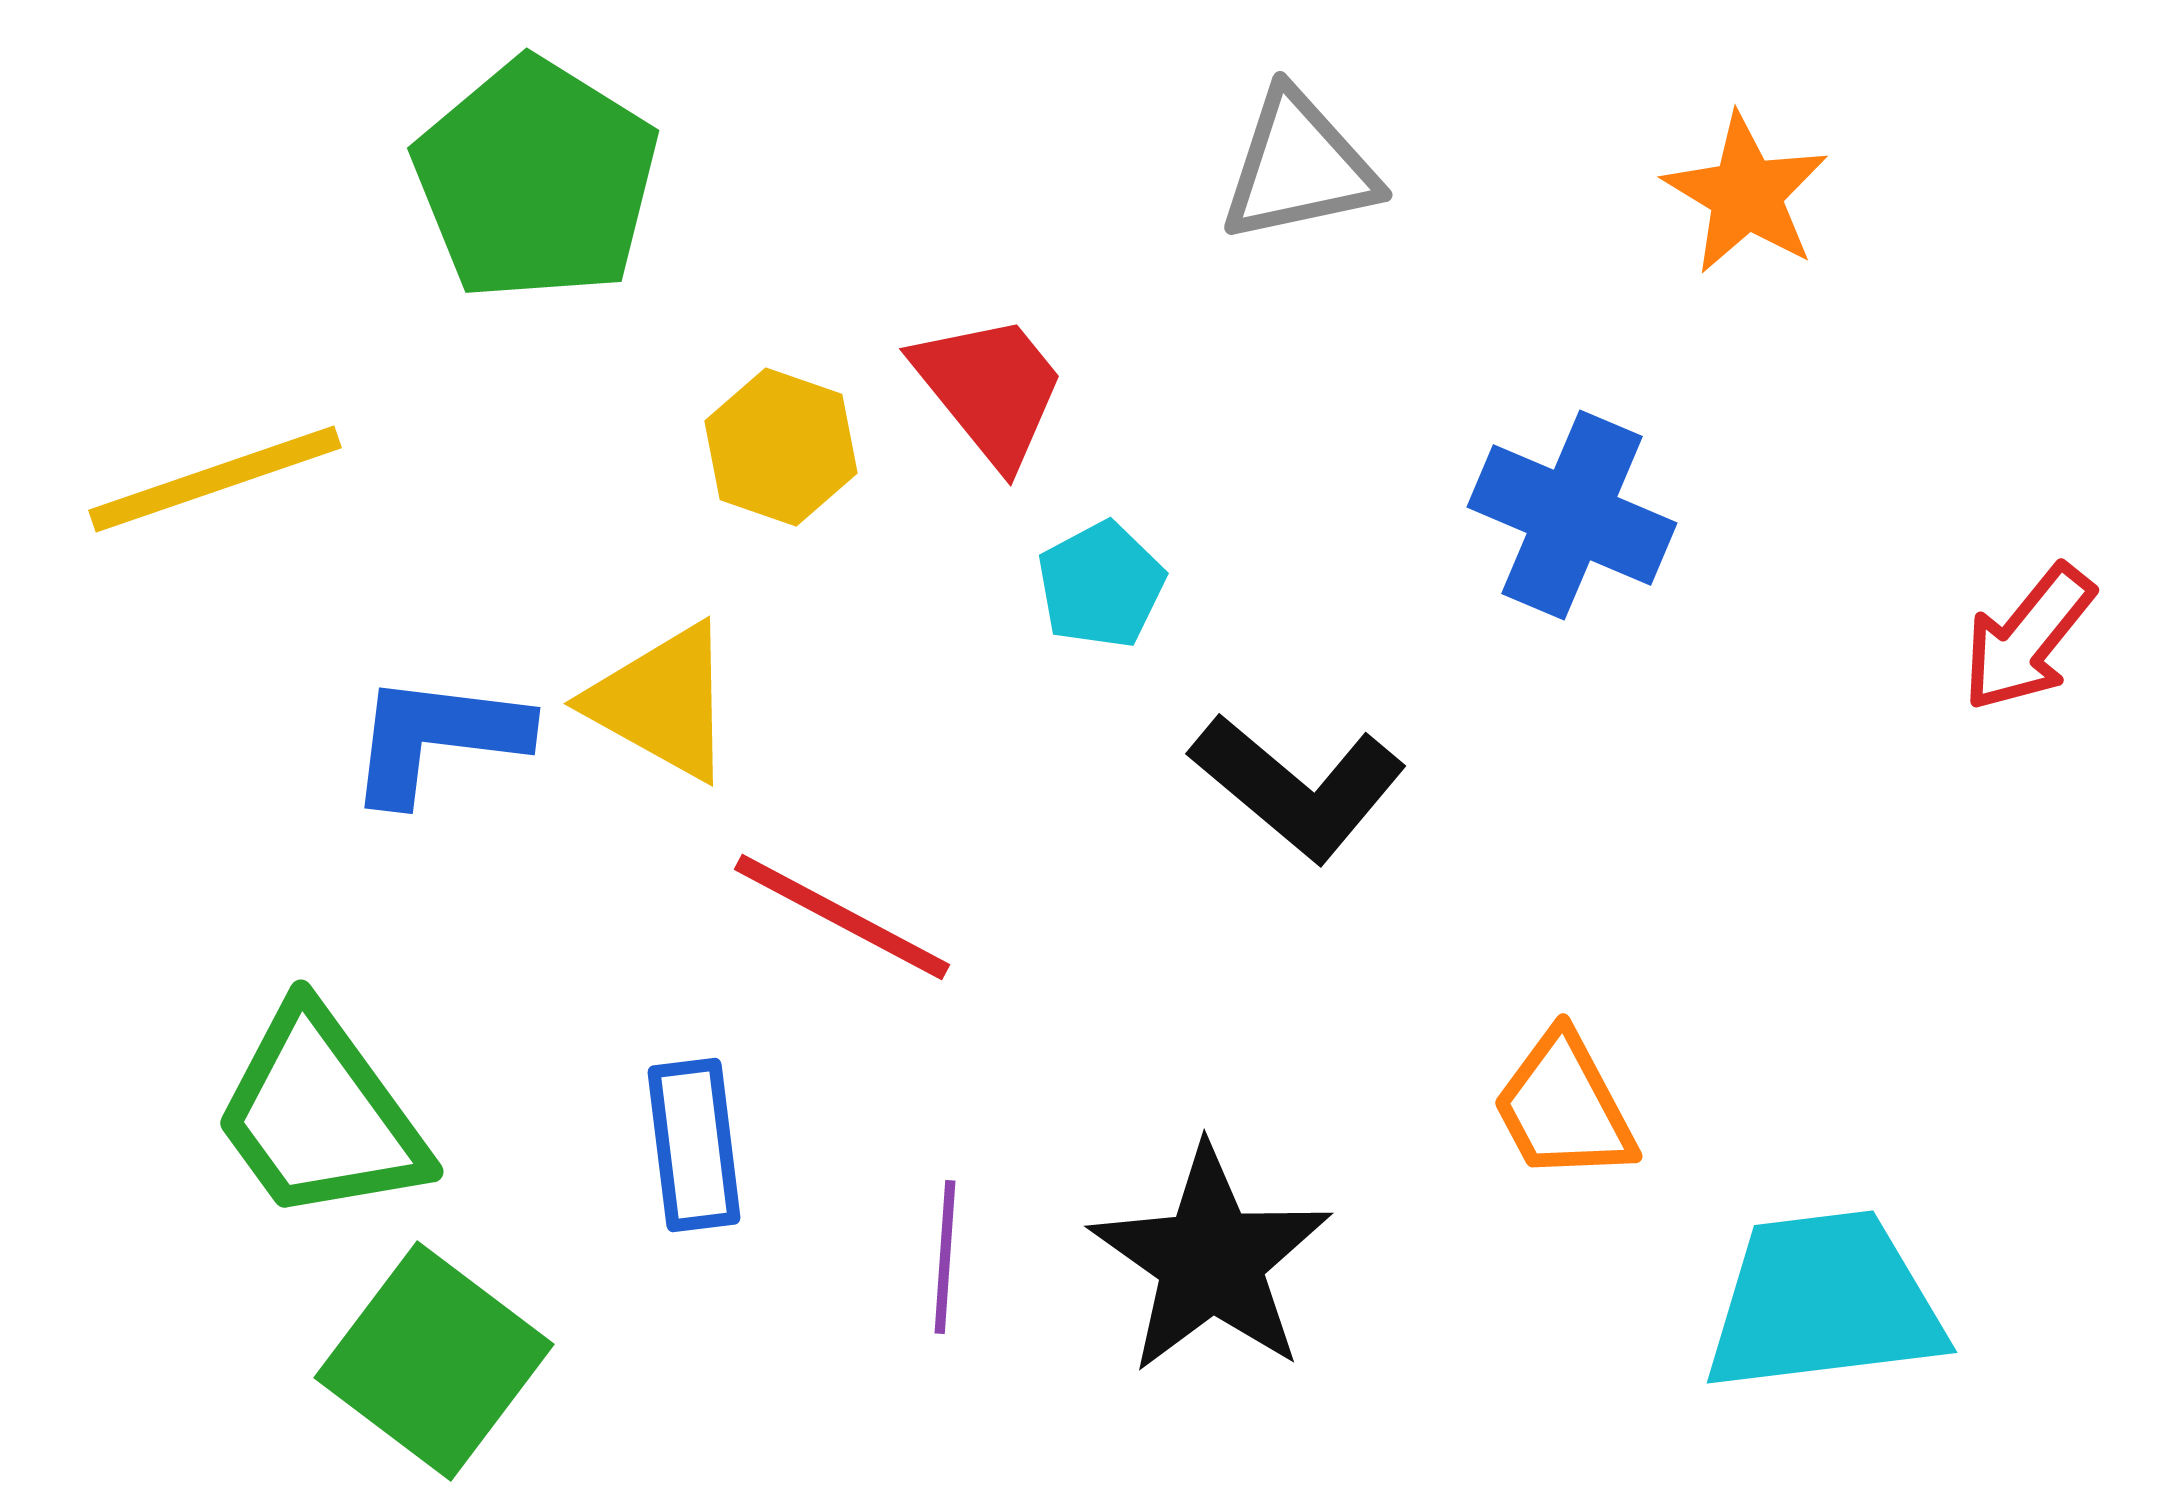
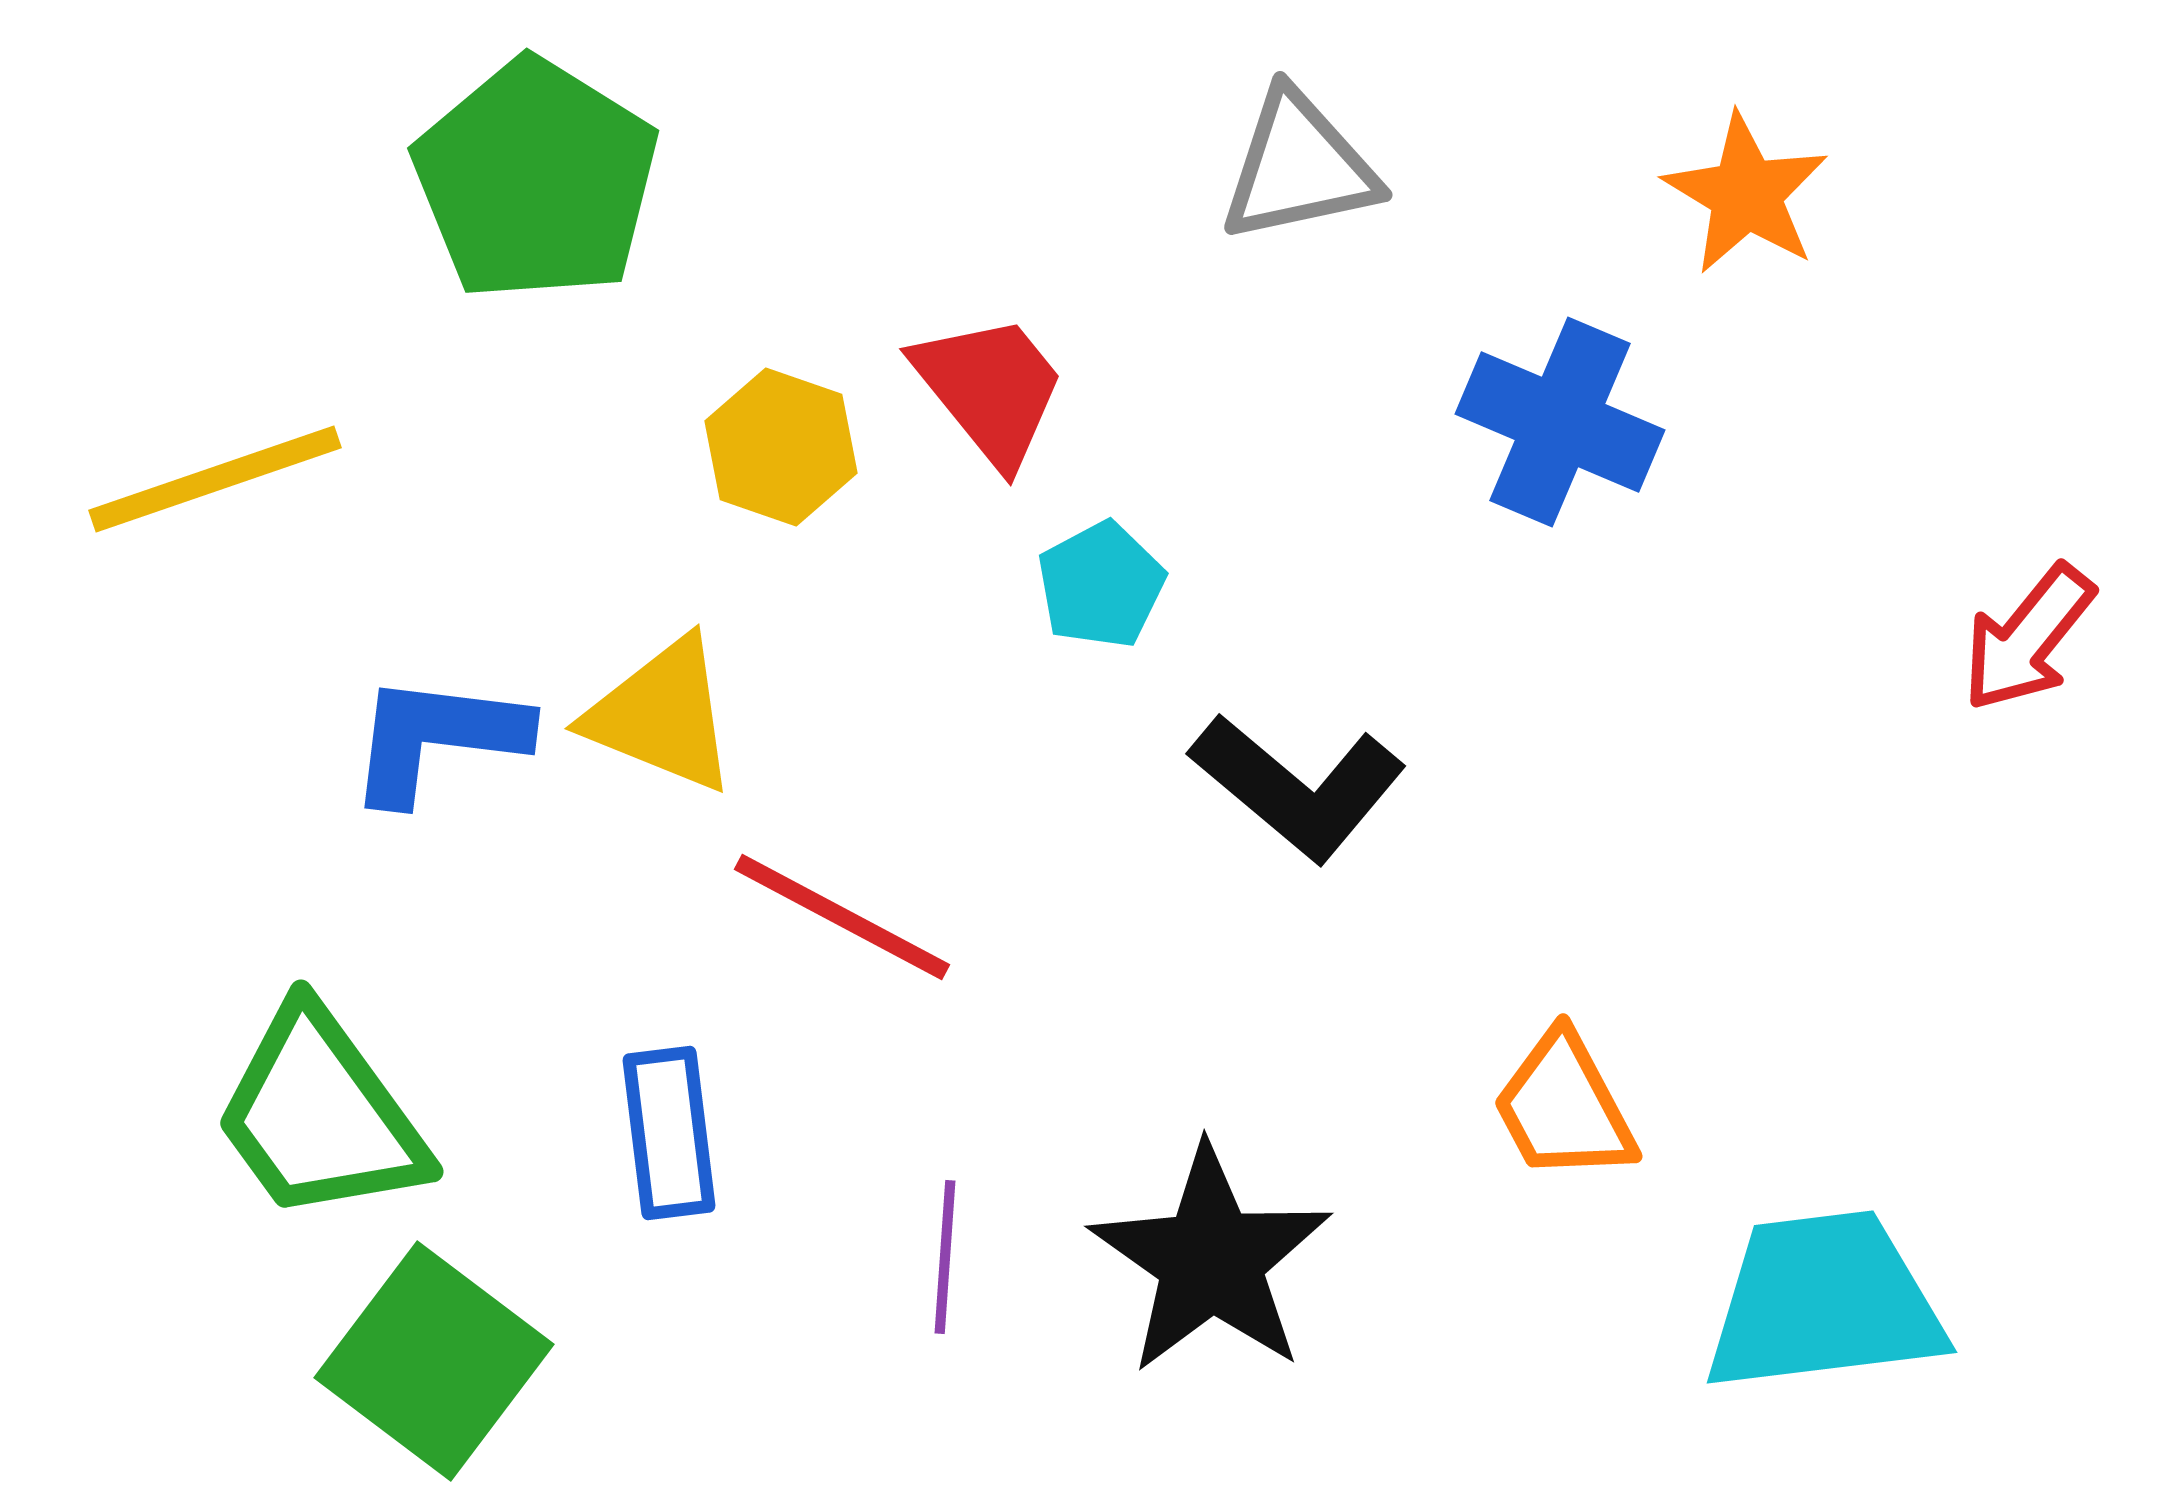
blue cross: moved 12 px left, 93 px up
yellow triangle: moved 13 px down; rotated 7 degrees counterclockwise
blue rectangle: moved 25 px left, 12 px up
